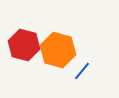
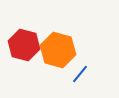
blue line: moved 2 px left, 3 px down
